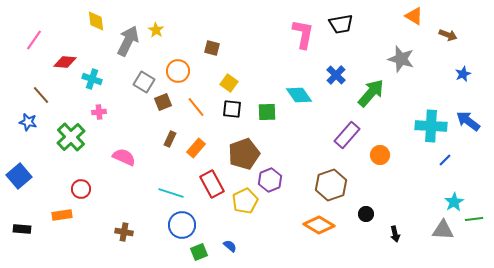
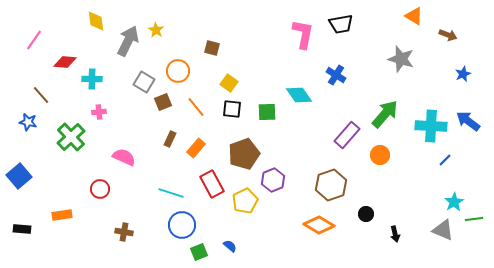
blue cross at (336, 75): rotated 12 degrees counterclockwise
cyan cross at (92, 79): rotated 18 degrees counterclockwise
green arrow at (371, 93): moved 14 px right, 21 px down
purple hexagon at (270, 180): moved 3 px right
red circle at (81, 189): moved 19 px right
gray triangle at (443, 230): rotated 20 degrees clockwise
